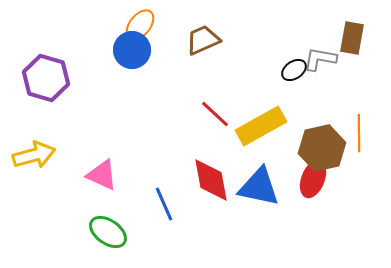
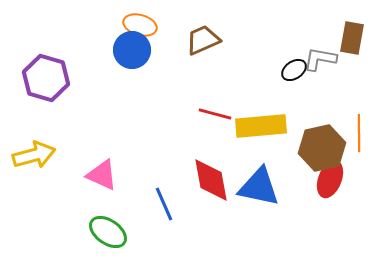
orange ellipse: rotated 68 degrees clockwise
red line: rotated 28 degrees counterclockwise
yellow rectangle: rotated 24 degrees clockwise
red ellipse: moved 17 px right
